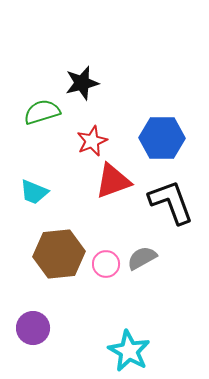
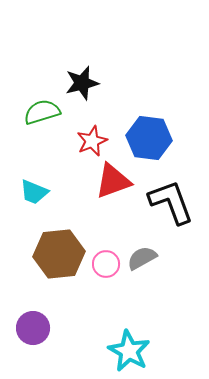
blue hexagon: moved 13 px left; rotated 6 degrees clockwise
